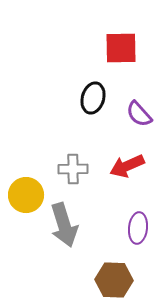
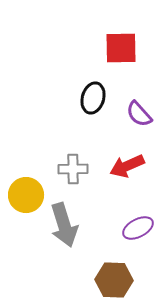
purple ellipse: rotated 56 degrees clockwise
